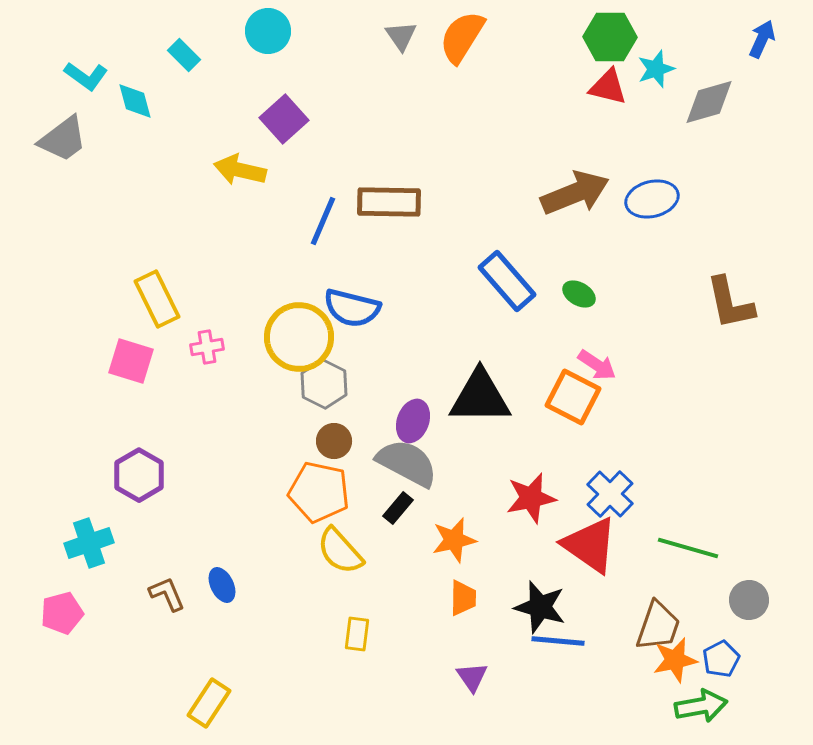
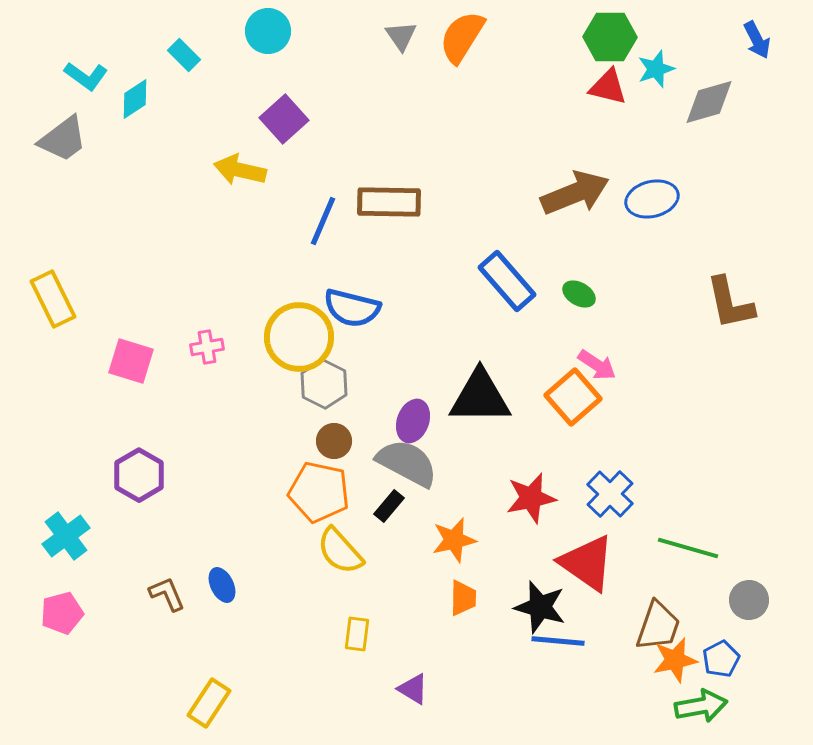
blue arrow at (762, 39): moved 5 px left, 1 px down; rotated 129 degrees clockwise
cyan diamond at (135, 101): moved 2 px up; rotated 72 degrees clockwise
yellow rectangle at (157, 299): moved 104 px left
orange square at (573, 397): rotated 22 degrees clockwise
black rectangle at (398, 508): moved 9 px left, 2 px up
cyan cross at (89, 543): moved 23 px left, 7 px up; rotated 18 degrees counterclockwise
red triangle at (590, 545): moved 3 px left, 18 px down
purple triangle at (472, 677): moved 59 px left, 12 px down; rotated 24 degrees counterclockwise
